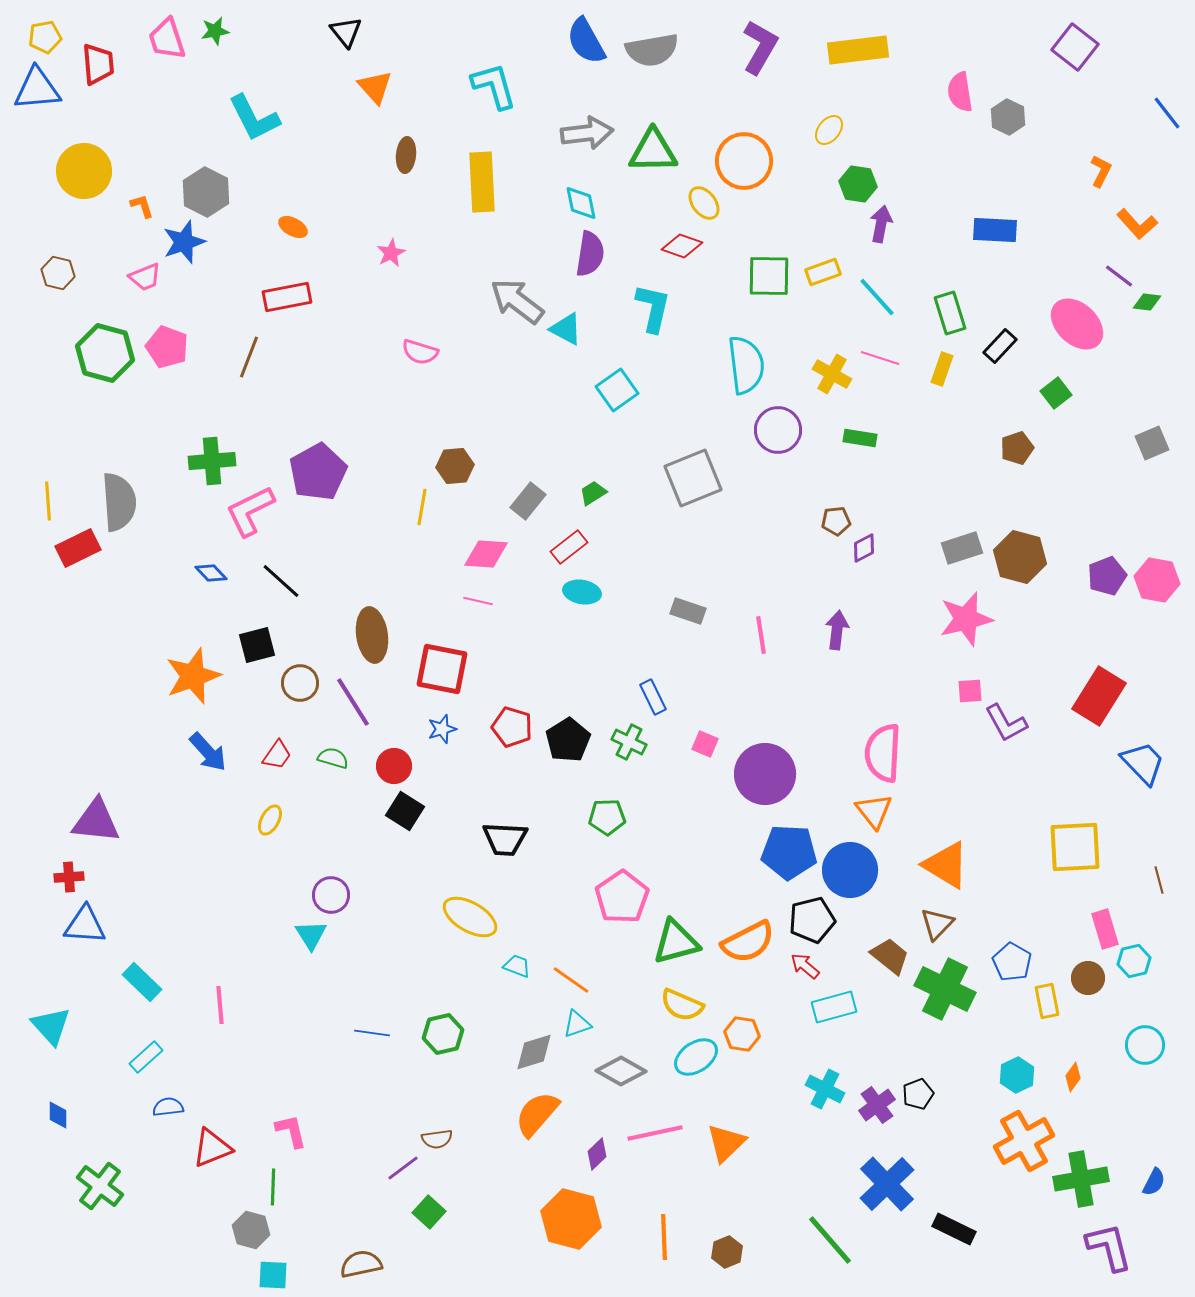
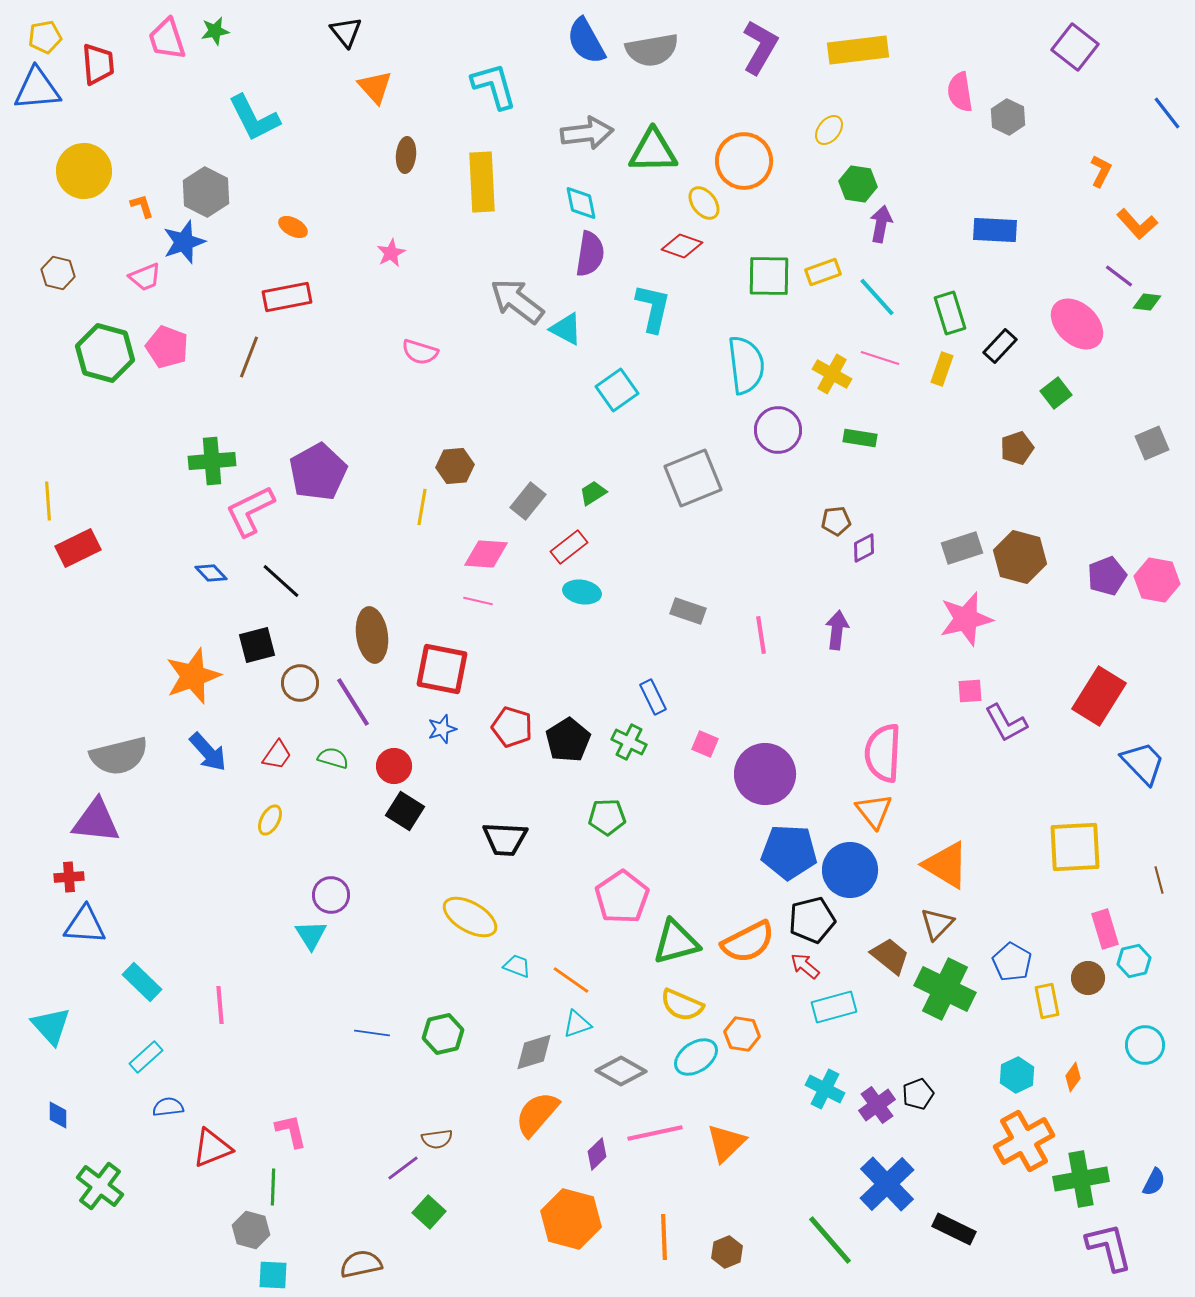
gray semicircle at (119, 502): moved 254 px down; rotated 80 degrees clockwise
